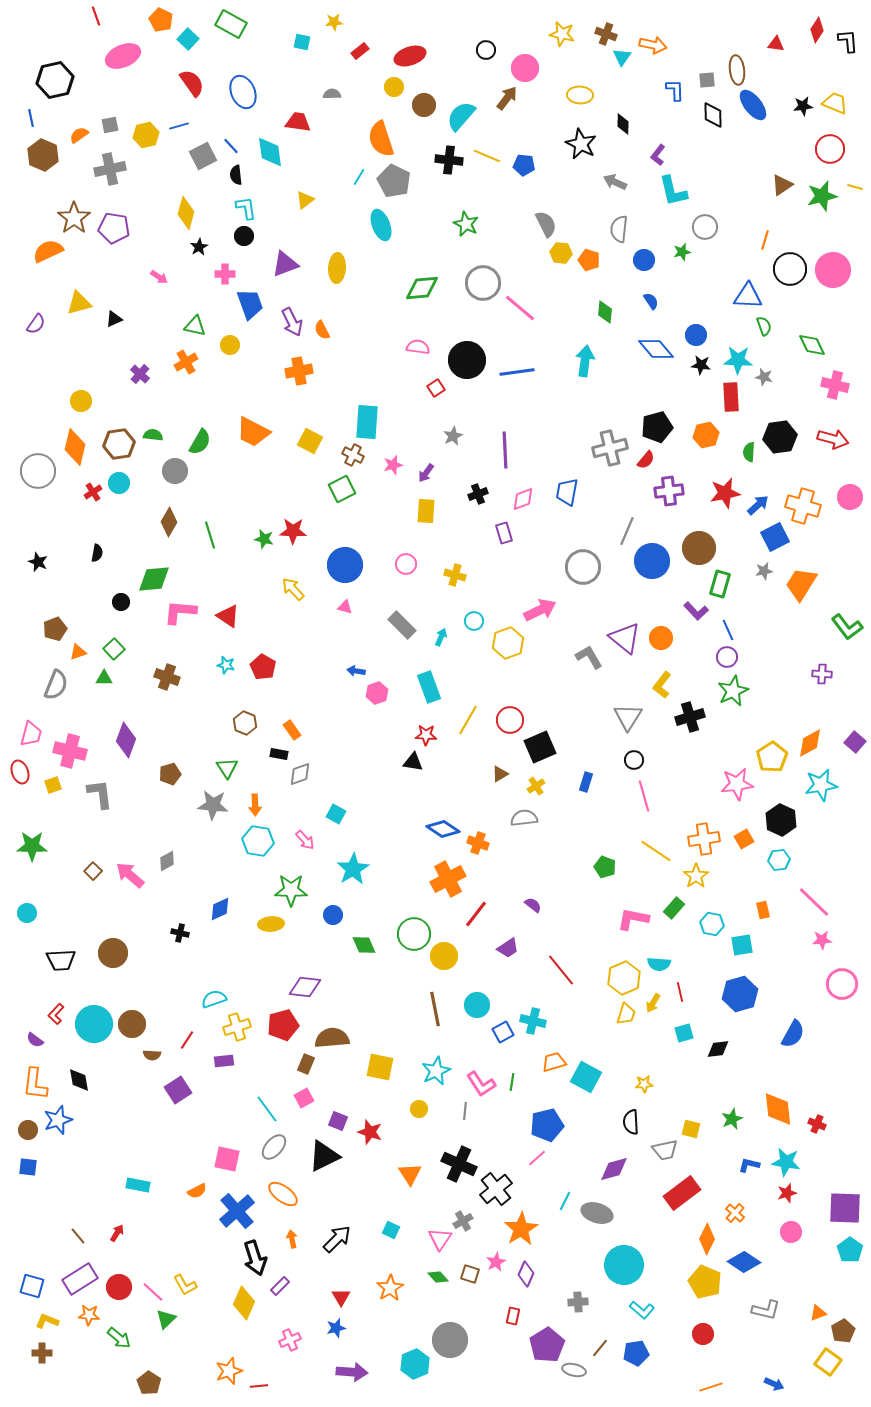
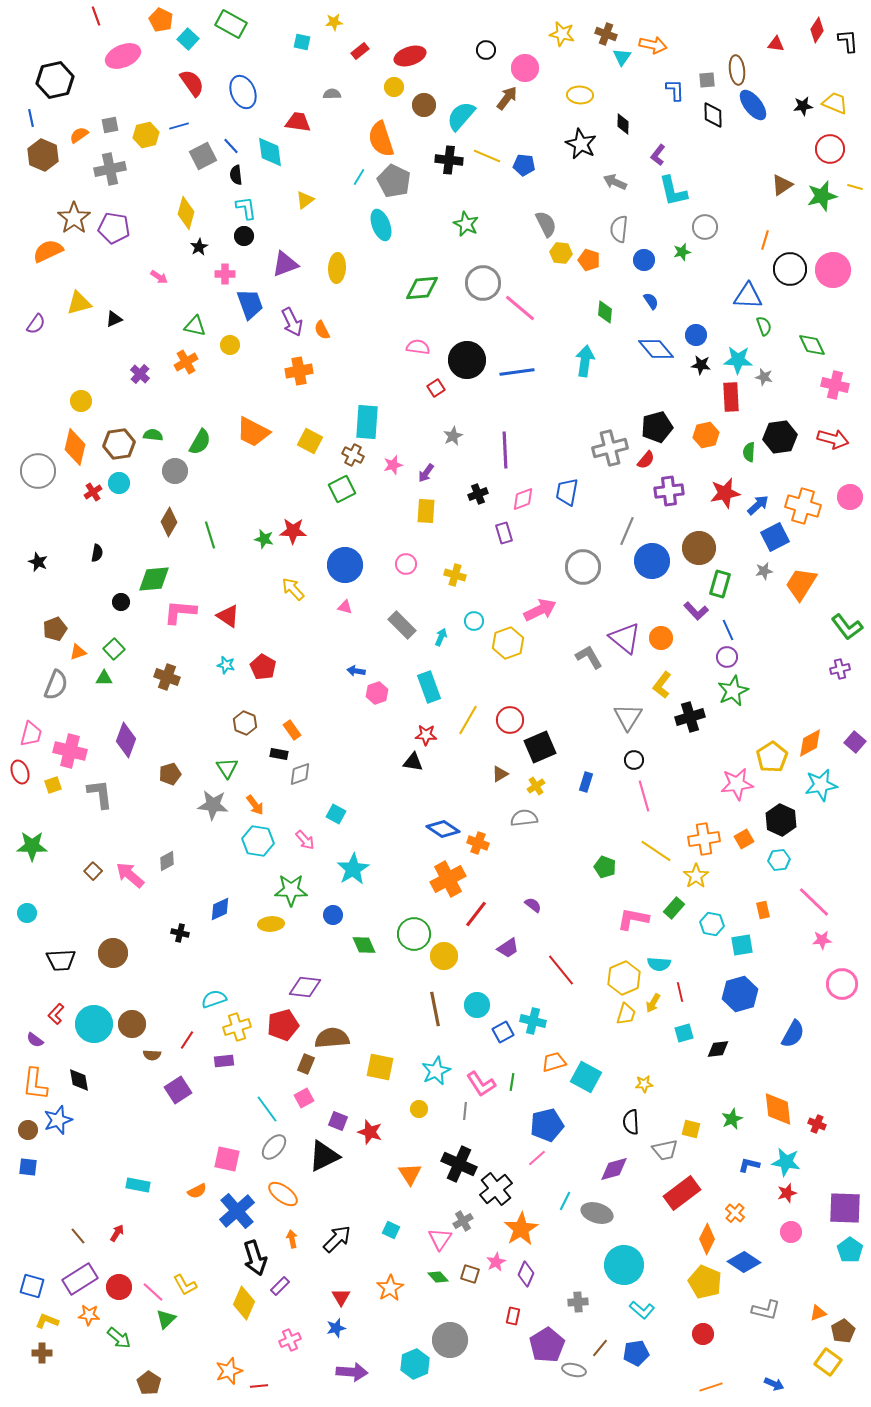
purple cross at (822, 674): moved 18 px right, 5 px up; rotated 18 degrees counterclockwise
orange arrow at (255, 805): rotated 35 degrees counterclockwise
